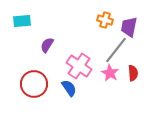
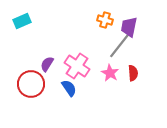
cyan rectangle: rotated 18 degrees counterclockwise
purple semicircle: moved 19 px down
gray line: moved 4 px right, 5 px up
pink cross: moved 2 px left
red circle: moved 3 px left
